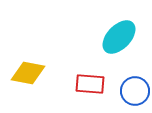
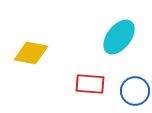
cyan ellipse: rotated 6 degrees counterclockwise
yellow diamond: moved 3 px right, 20 px up
